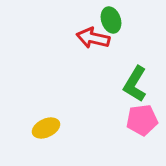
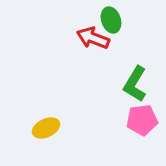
red arrow: rotated 8 degrees clockwise
